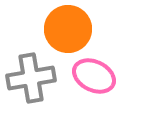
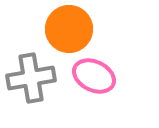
orange circle: moved 1 px right
